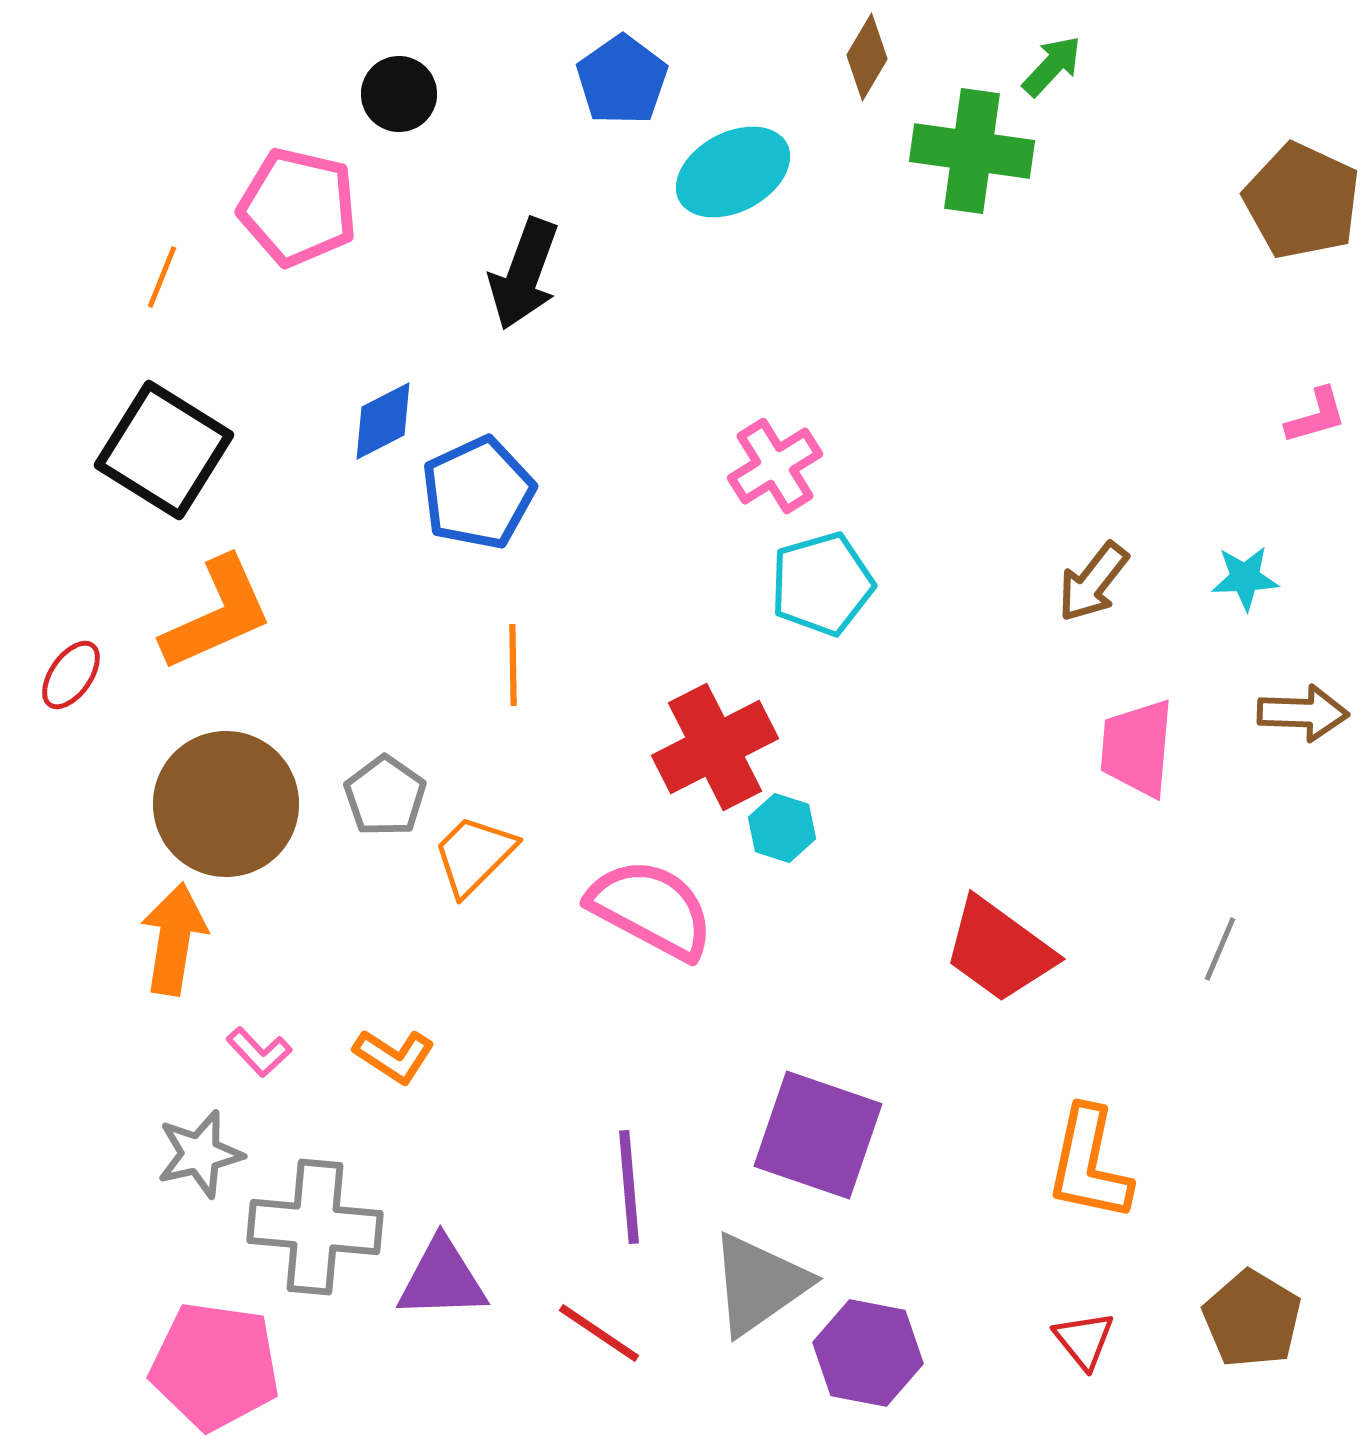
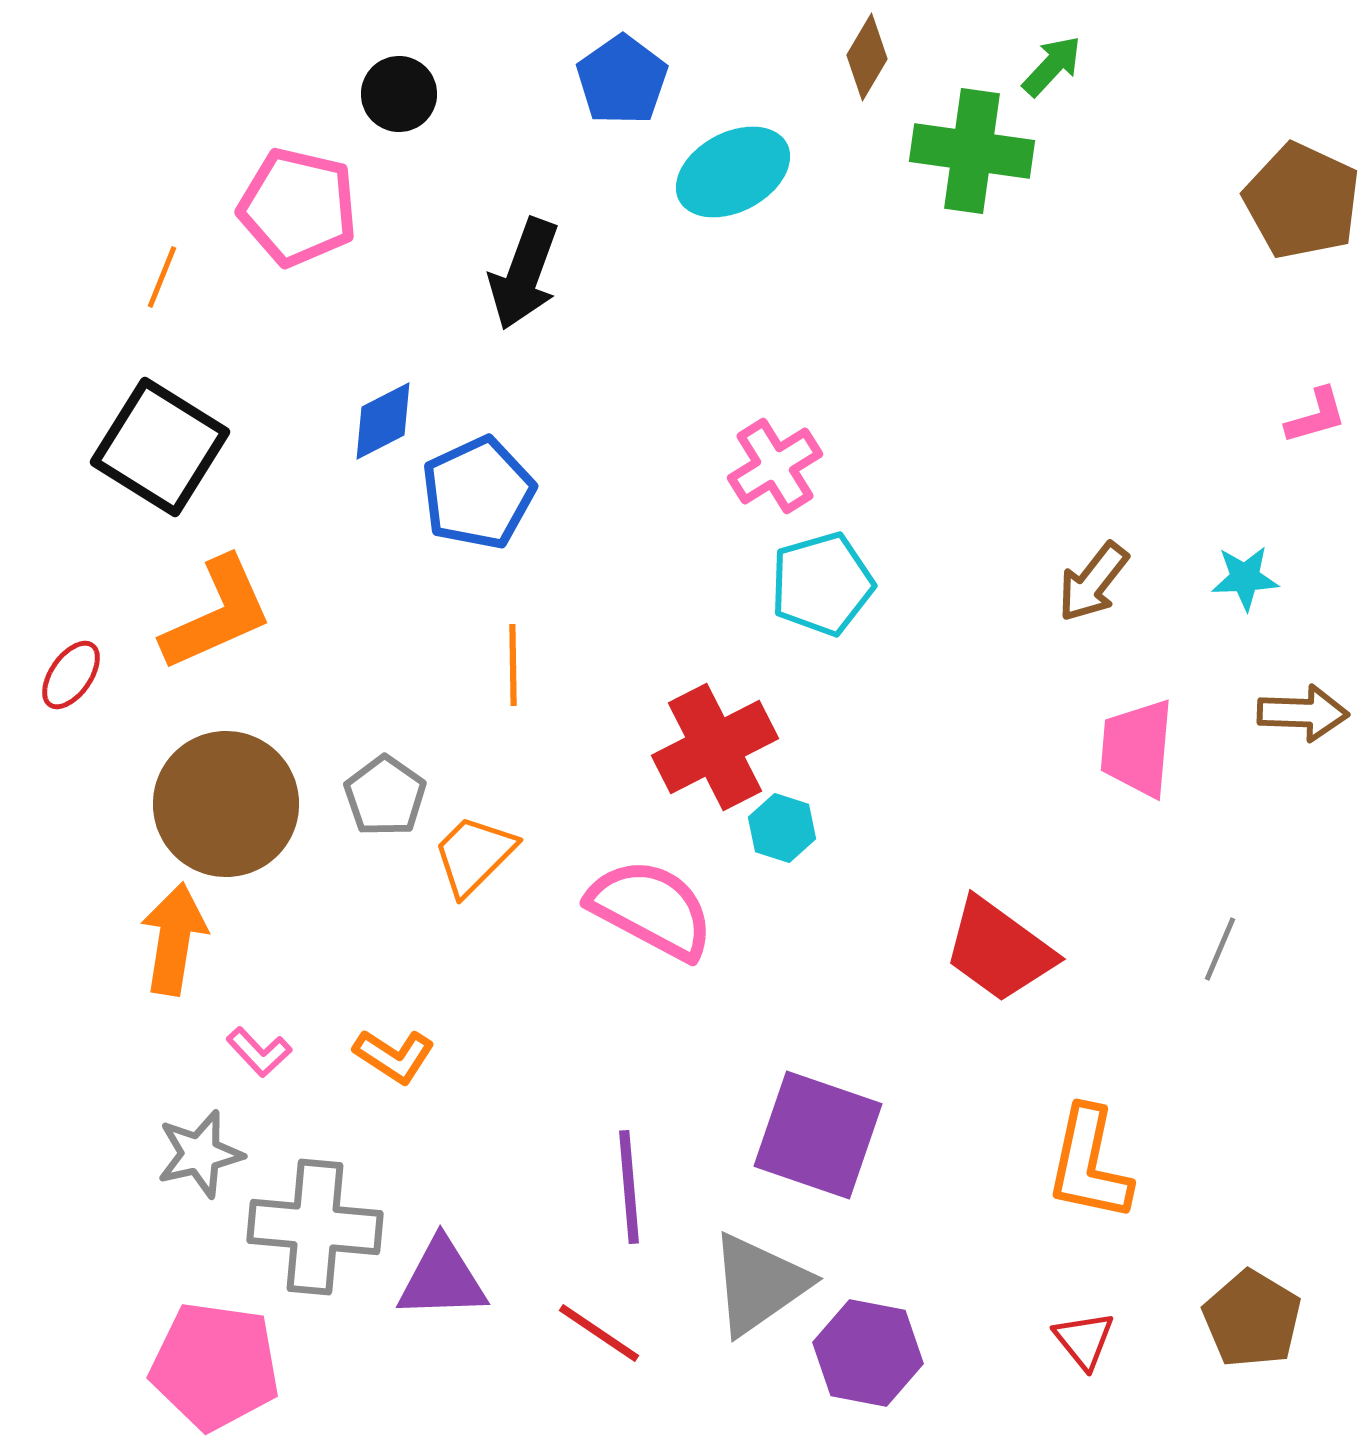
black square at (164, 450): moved 4 px left, 3 px up
